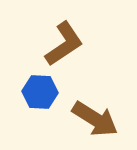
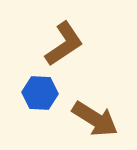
blue hexagon: moved 1 px down
